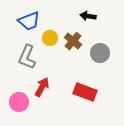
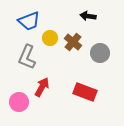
brown cross: moved 1 px down
